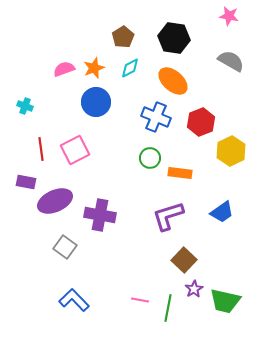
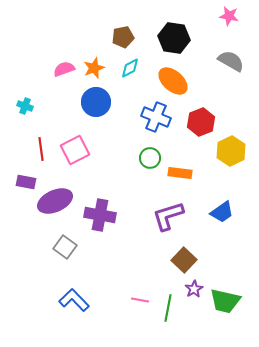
brown pentagon: rotated 20 degrees clockwise
